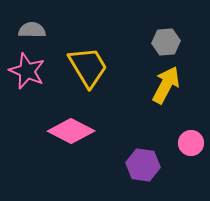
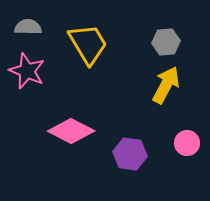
gray semicircle: moved 4 px left, 3 px up
yellow trapezoid: moved 23 px up
pink circle: moved 4 px left
purple hexagon: moved 13 px left, 11 px up
